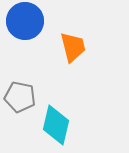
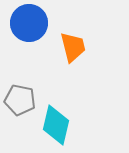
blue circle: moved 4 px right, 2 px down
gray pentagon: moved 3 px down
